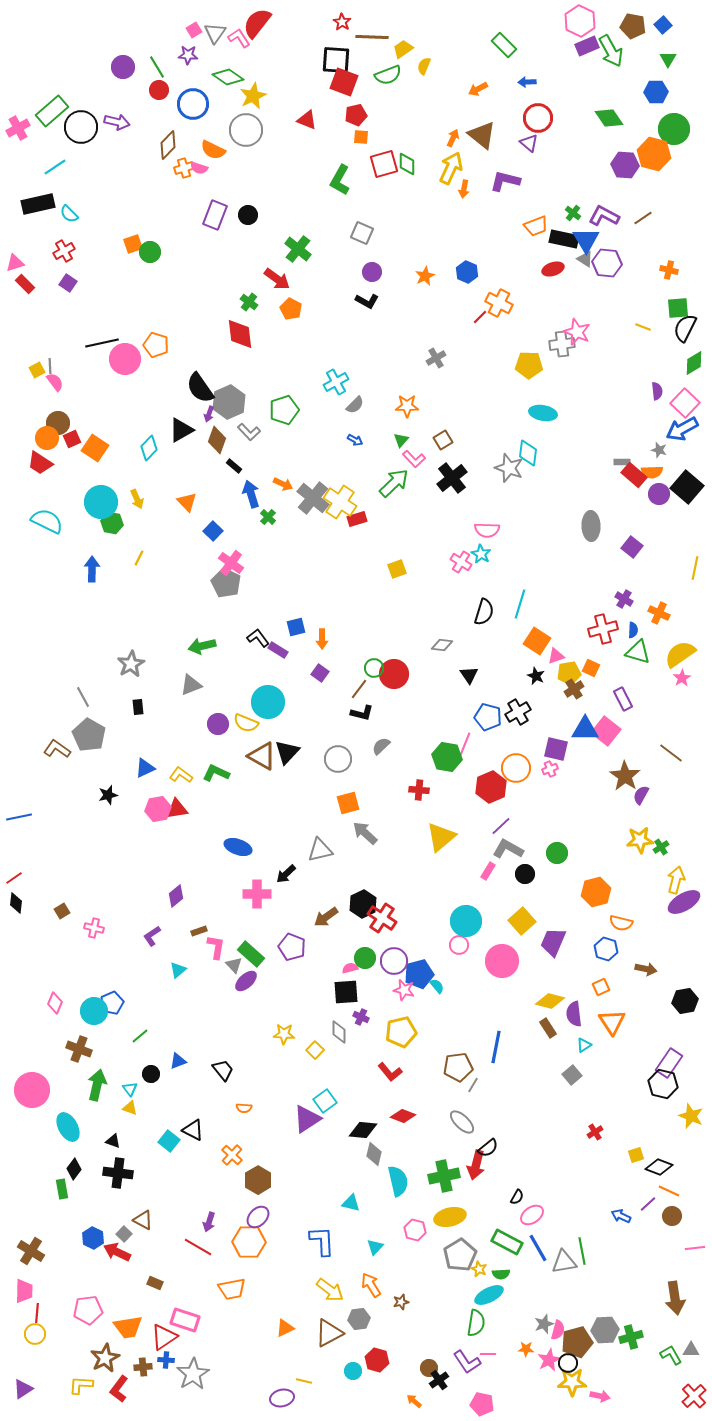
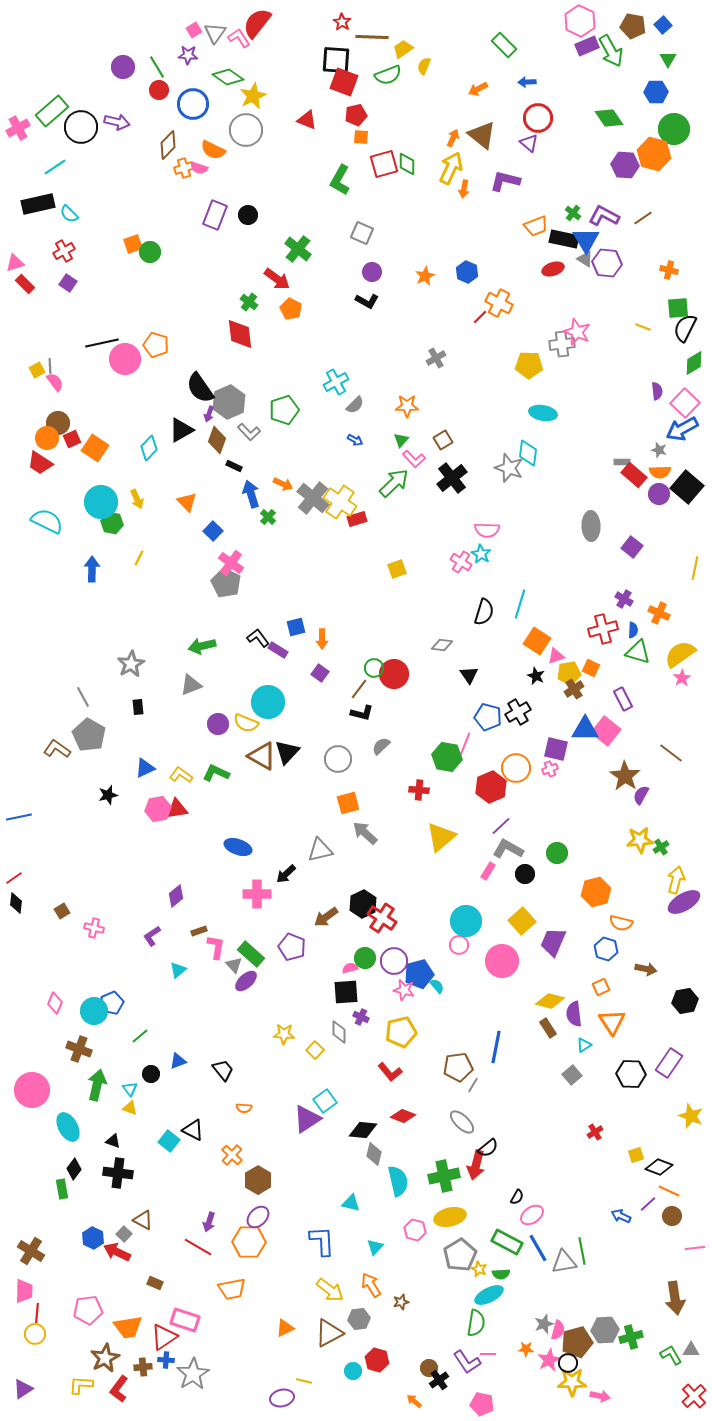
black rectangle at (234, 466): rotated 14 degrees counterclockwise
orange semicircle at (652, 472): moved 8 px right
black hexagon at (663, 1084): moved 32 px left, 10 px up; rotated 12 degrees counterclockwise
